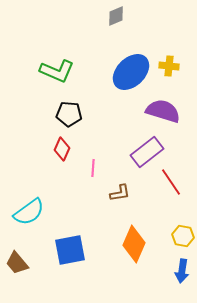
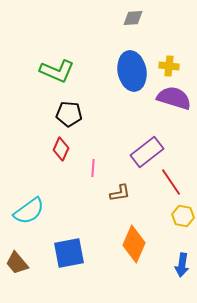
gray diamond: moved 17 px right, 2 px down; rotated 20 degrees clockwise
blue ellipse: moved 1 px right, 1 px up; rotated 57 degrees counterclockwise
purple semicircle: moved 11 px right, 13 px up
red diamond: moved 1 px left
cyan semicircle: moved 1 px up
yellow hexagon: moved 20 px up
blue square: moved 1 px left, 3 px down
blue arrow: moved 6 px up
